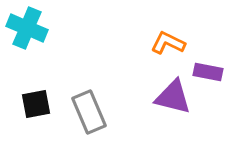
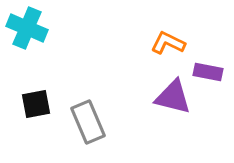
gray rectangle: moved 1 px left, 10 px down
